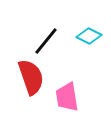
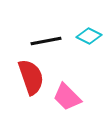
black line: rotated 40 degrees clockwise
pink trapezoid: rotated 36 degrees counterclockwise
